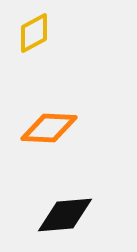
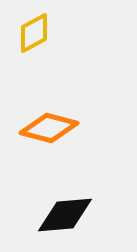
orange diamond: rotated 12 degrees clockwise
